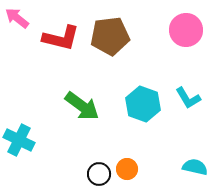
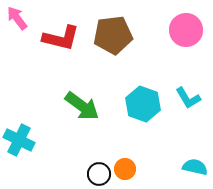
pink arrow: rotated 15 degrees clockwise
brown pentagon: moved 3 px right, 1 px up
orange circle: moved 2 px left
